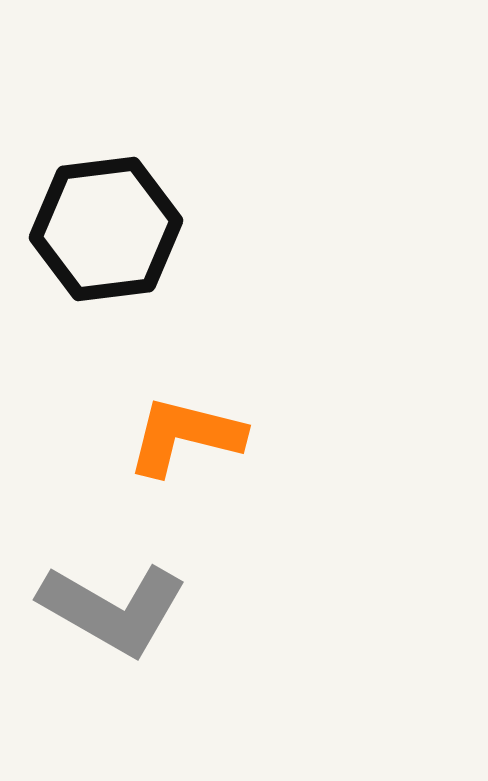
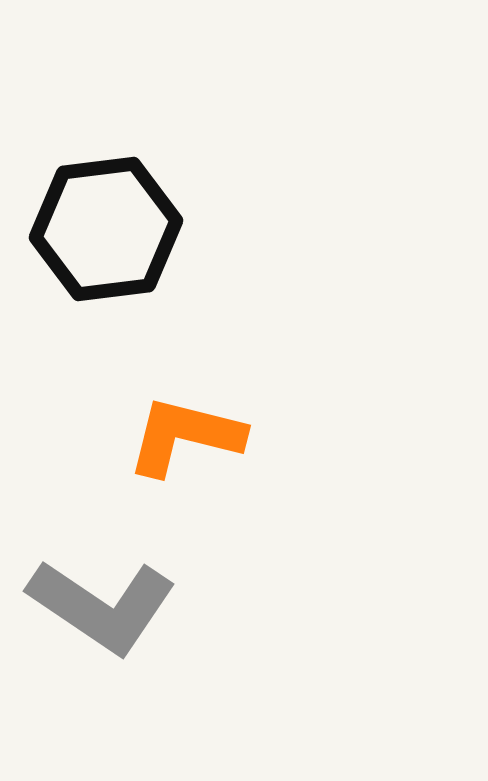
gray L-shape: moved 11 px left, 3 px up; rotated 4 degrees clockwise
